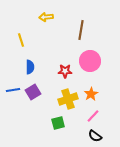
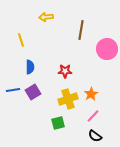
pink circle: moved 17 px right, 12 px up
